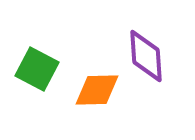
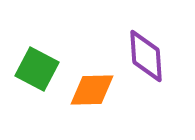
orange diamond: moved 5 px left
